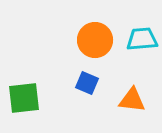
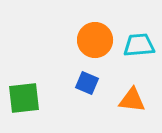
cyan trapezoid: moved 3 px left, 6 px down
